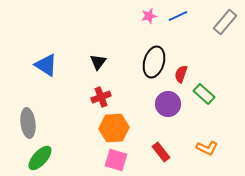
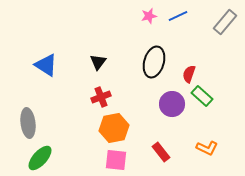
red semicircle: moved 8 px right
green rectangle: moved 2 px left, 2 px down
purple circle: moved 4 px right
orange hexagon: rotated 8 degrees counterclockwise
pink square: rotated 10 degrees counterclockwise
